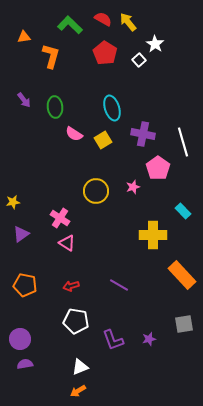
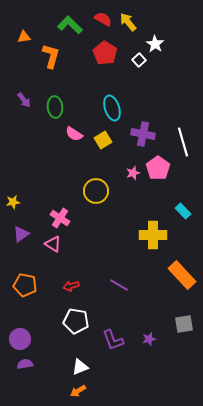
pink star: moved 14 px up
pink triangle: moved 14 px left, 1 px down
